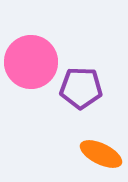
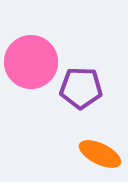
orange ellipse: moved 1 px left
